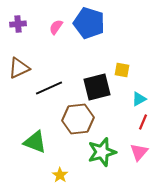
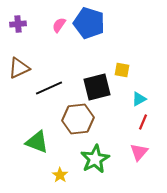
pink semicircle: moved 3 px right, 2 px up
green triangle: moved 2 px right
green star: moved 7 px left, 7 px down; rotated 12 degrees counterclockwise
